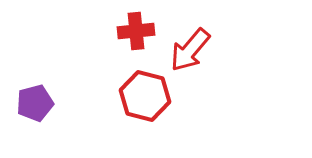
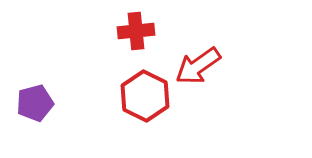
red arrow: moved 8 px right, 16 px down; rotated 15 degrees clockwise
red hexagon: rotated 12 degrees clockwise
